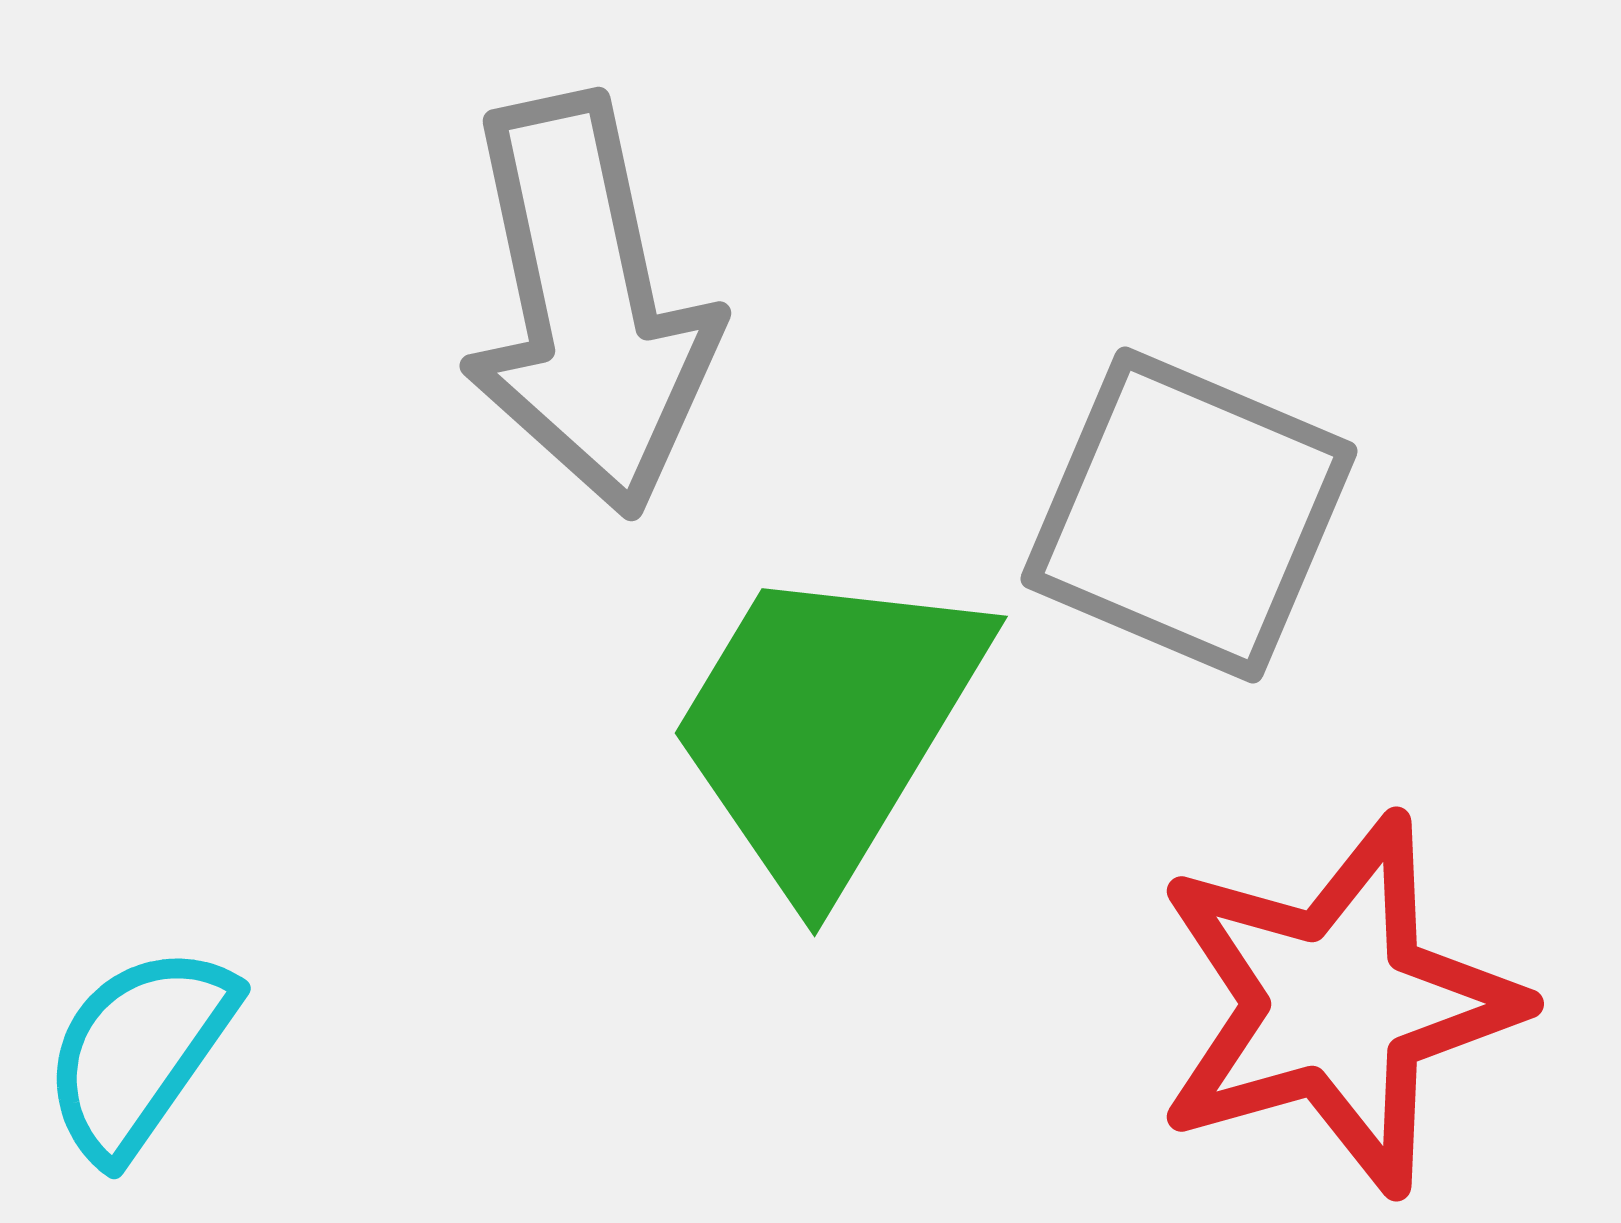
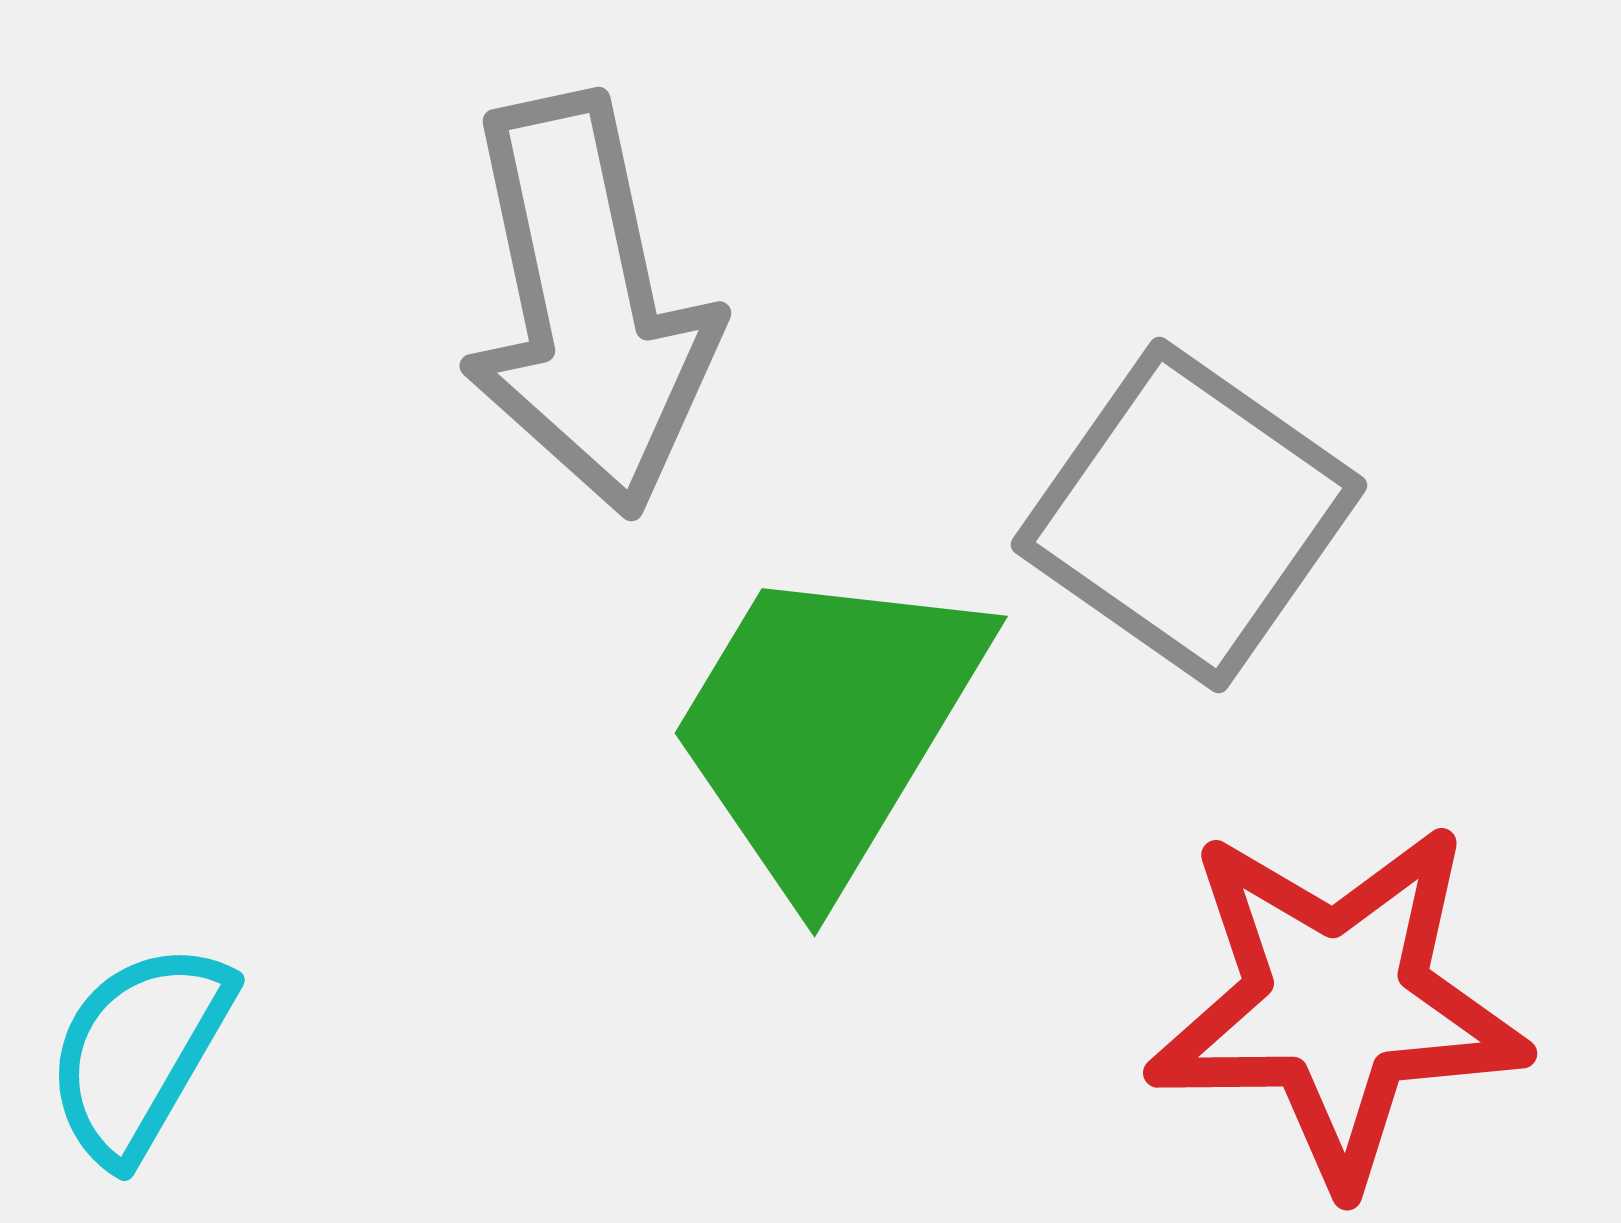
gray square: rotated 12 degrees clockwise
red star: rotated 15 degrees clockwise
cyan semicircle: rotated 5 degrees counterclockwise
